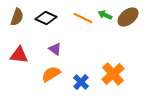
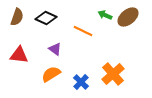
orange line: moved 13 px down
